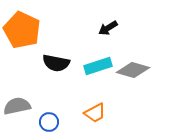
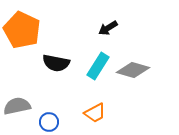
cyan rectangle: rotated 40 degrees counterclockwise
